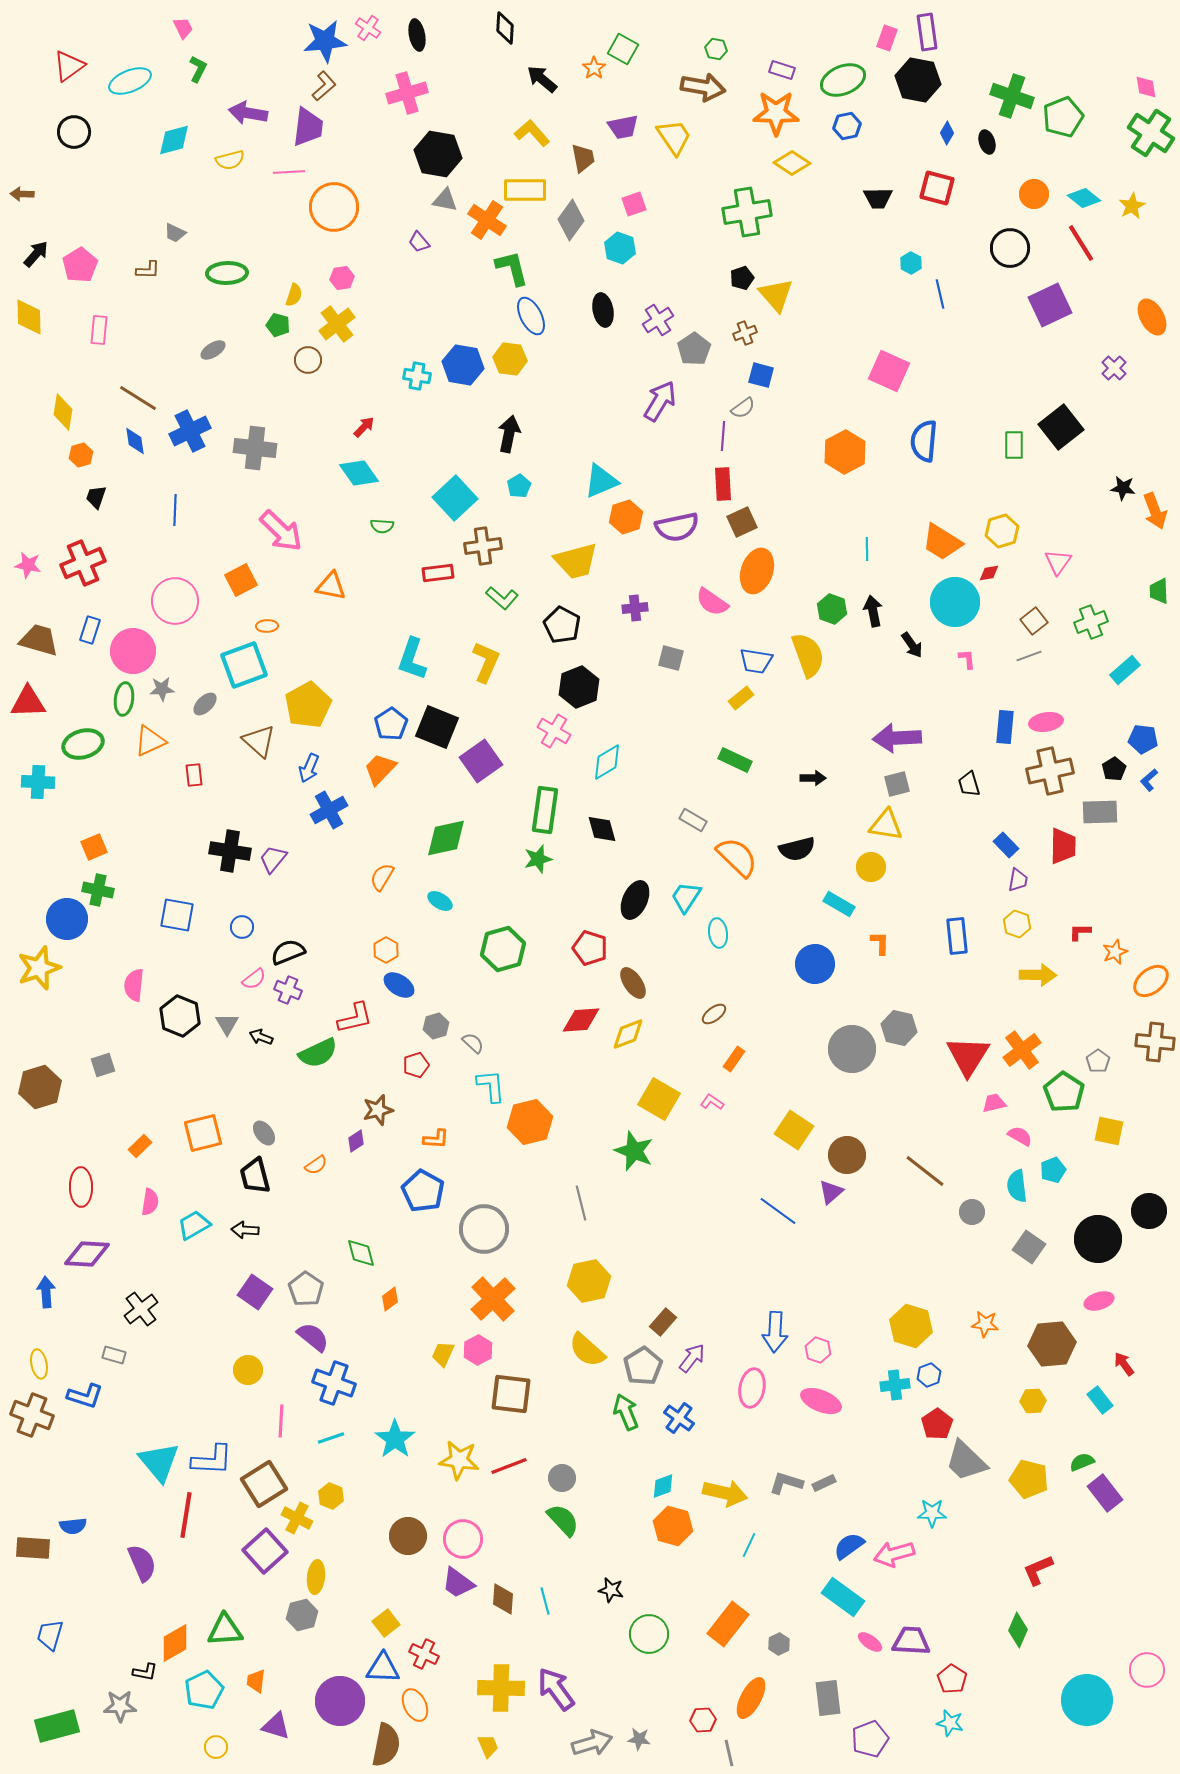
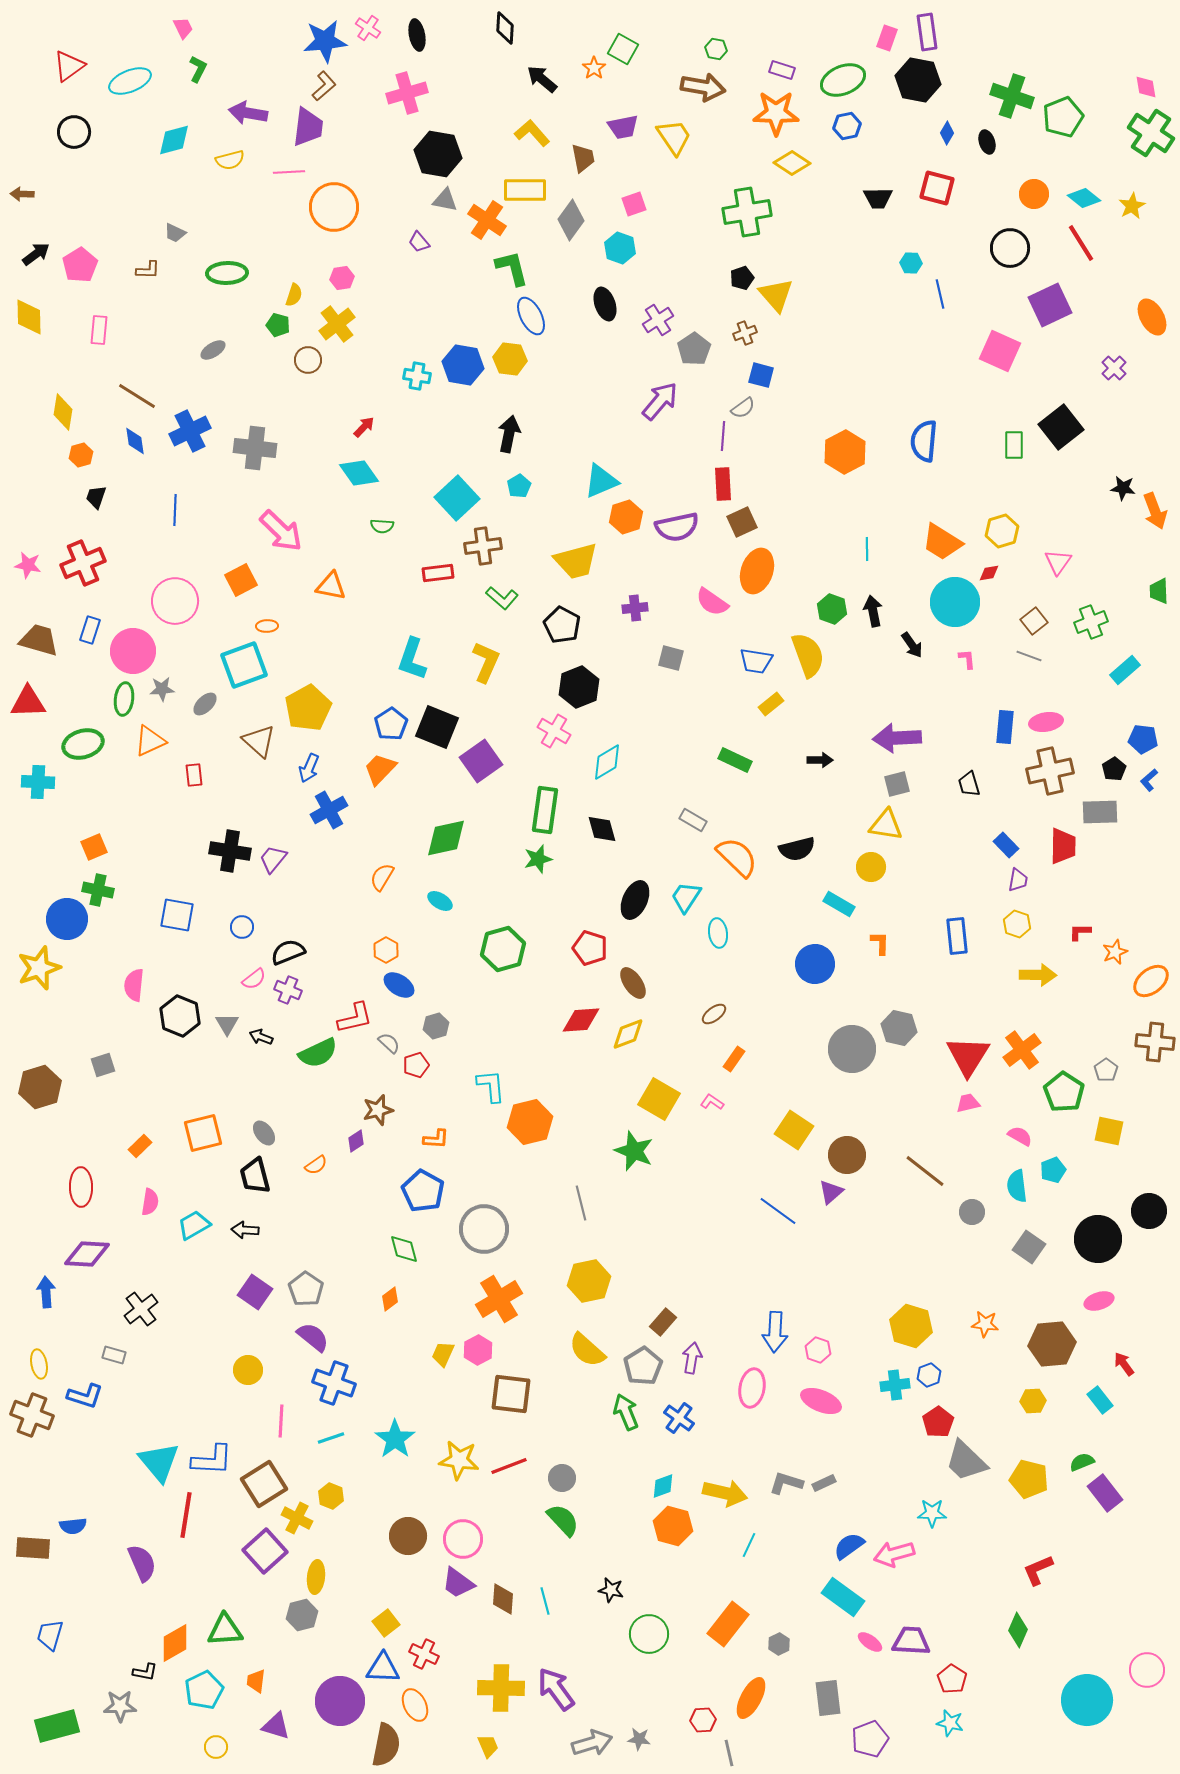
black arrow at (36, 254): rotated 12 degrees clockwise
cyan hexagon at (911, 263): rotated 25 degrees counterclockwise
black ellipse at (603, 310): moved 2 px right, 6 px up; rotated 8 degrees counterclockwise
pink square at (889, 371): moved 111 px right, 20 px up
brown line at (138, 398): moved 1 px left, 2 px up
purple arrow at (660, 401): rotated 9 degrees clockwise
cyan square at (455, 498): moved 2 px right
gray line at (1029, 656): rotated 40 degrees clockwise
yellow rectangle at (741, 698): moved 30 px right, 6 px down
yellow pentagon at (308, 705): moved 3 px down
black arrow at (813, 778): moved 7 px right, 18 px up
gray semicircle at (473, 1043): moved 84 px left
gray pentagon at (1098, 1061): moved 8 px right, 9 px down
pink trapezoid at (994, 1103): moved 26 px left
green diamond at (361, 1253): moved 43 px right, 4 px up
orange cross at (493, 1299): moved 6 px right; rotated 12 degrees clockwise
purple arrow at (692, 1358): rotated 28 degrees counterclockwise
red pentagon at (937, 1424): moved 1 px right, 2 px up
